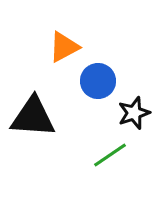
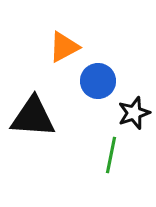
green line: moved 1 px right; rotated 45 degrees counterclockwise
